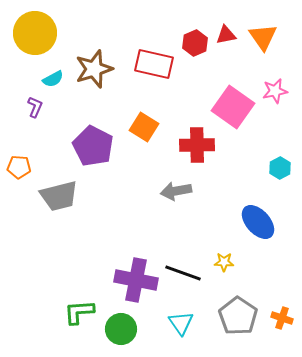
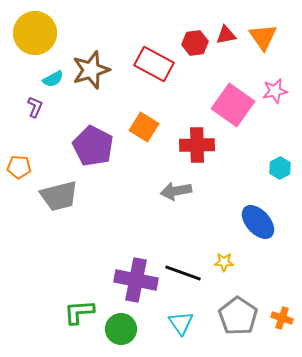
red hexagon: rotated 15 degrees clockwise
red rectangle: rotated 15 degrees clockwise
brown star: moved 3 px left, 1 px down
pink square: moved 2 px up
